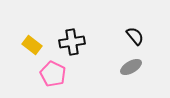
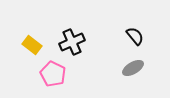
black cross: rotated 15 degrees counterclockwise
gray ellipse: moved 2 px right, 1 px down
